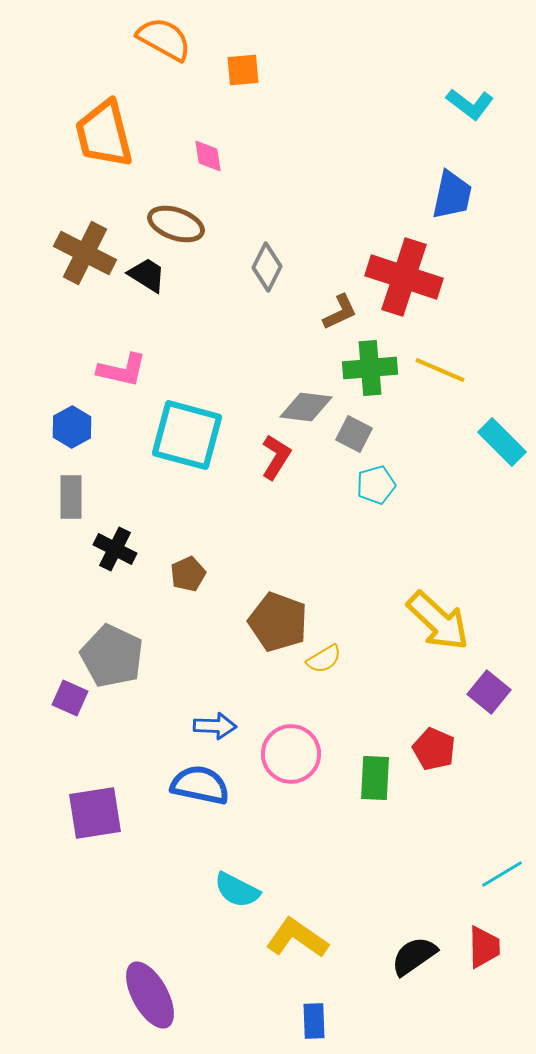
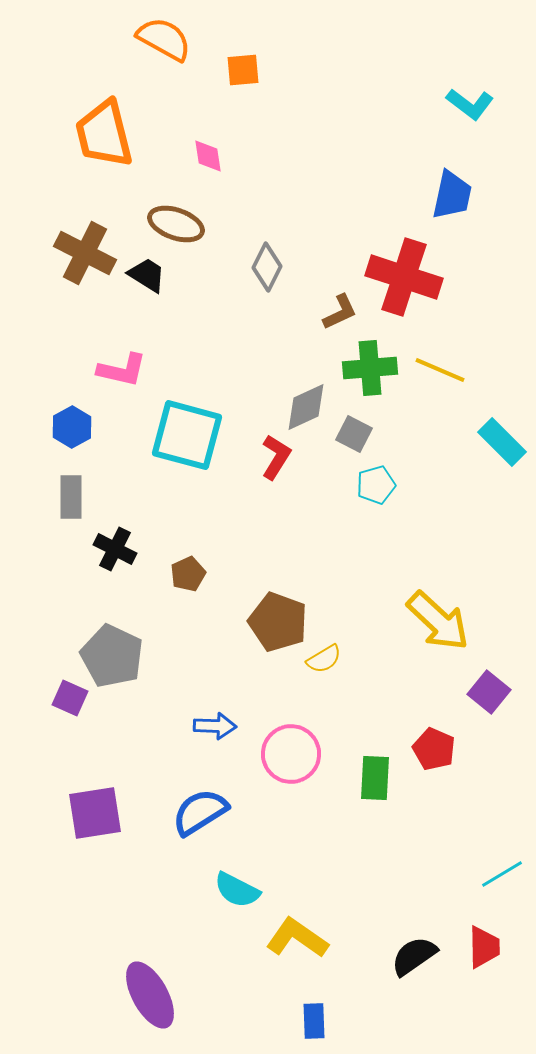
gray diamond at (306, 407): rotated 32 degrees counterclockwise
blue semicircle at (200, 785): moved 27 px down; rotated 44 degrees counterclockwise
